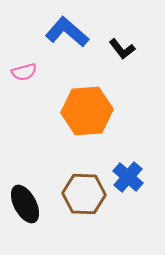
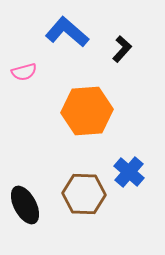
black L-shape: rotated 100 degrees counterclockwise
blue cross: moved 1 px right, 5 px up
black ellipse: moved 1 px down
